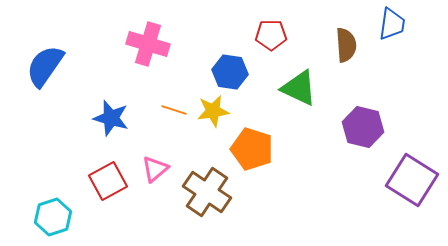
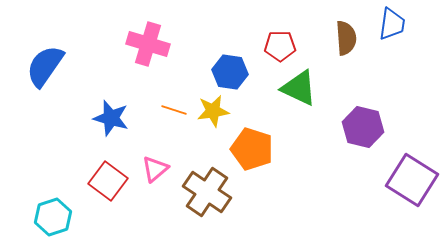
red pentagon: moved 9 px right, 11 px down
brown semicircle: moved 7 px up
red square: rotated 24 degrees counterclockwise
